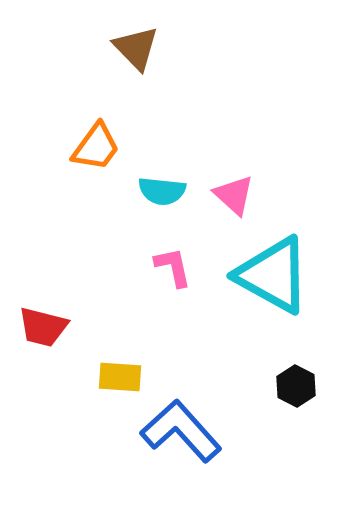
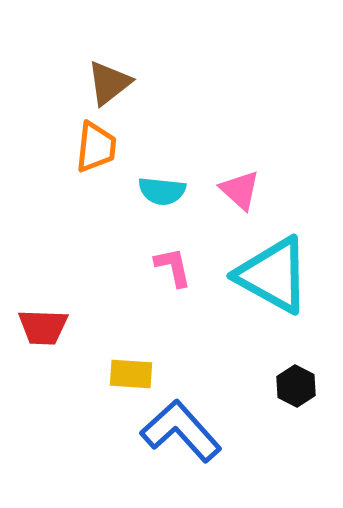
brown triangle: moved 27 px left, 35 px down; rotated 36 degrees clockwise
orange trapezoid: rotated 30 degrees counterclockwise
pink triangle: moved 6 px right, 5 px up
red trapezoid: rotated 12 degrees counterclockwise
yellow rectangle: moved 11 px right, 3 px up
